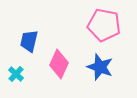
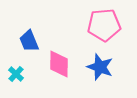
pink pentagon: rotated 16 degrees counterclockwise
blue trapezoid: rotated 35 degrees counterclockwise
pink diamond: rotated 24 degrees counterclockwise
